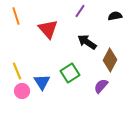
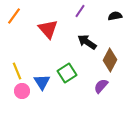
orange line: moved 2 px left; rotated 54 degrees clockwise
green square: moved 3 px left
